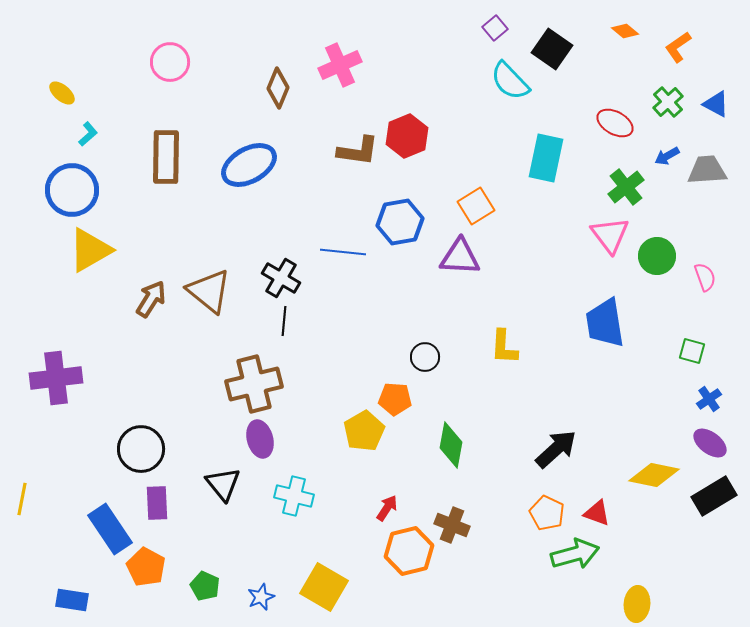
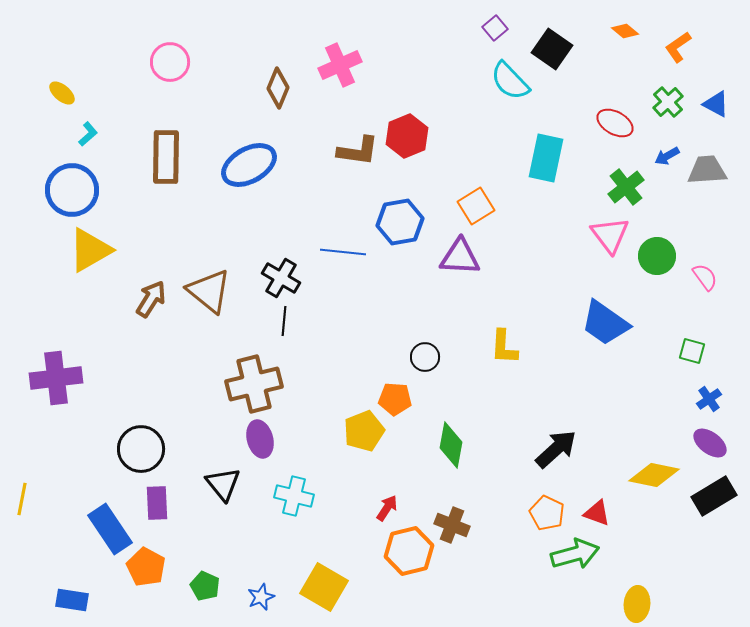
pink semicircle at (705, 277): rotated 16 degrees counterclockwise
blue trapezoid at (605, 323): rotated 46 degrees counterclockwise
yellow pentagon at (364, 431): rotated 9 degrees clockwise
